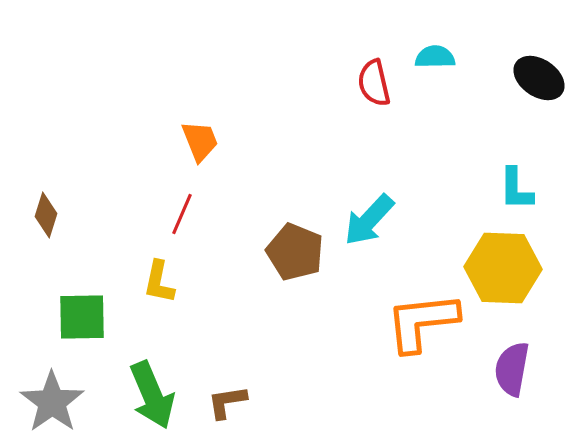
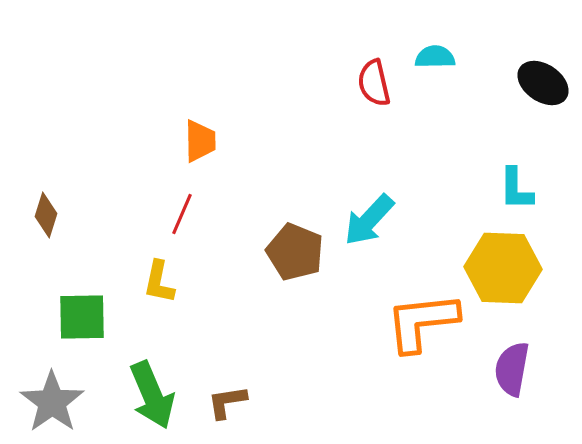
black ellipse: moved 4 px right, 5 px down
orange trapezoid: rotated 21 degrees clockwise
